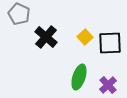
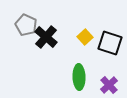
gray pentagon: moved 7 px right, 11 px down
black square: rotated 20 degrees clockwise
green ellipse: rotated 20 degrees counterclockwise
purple cross: moved 1 px right
